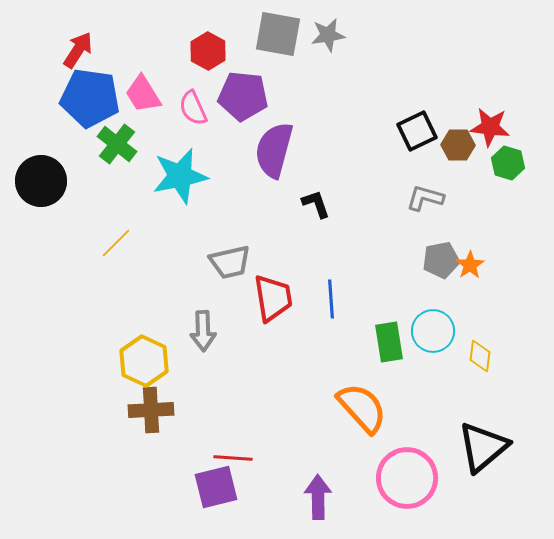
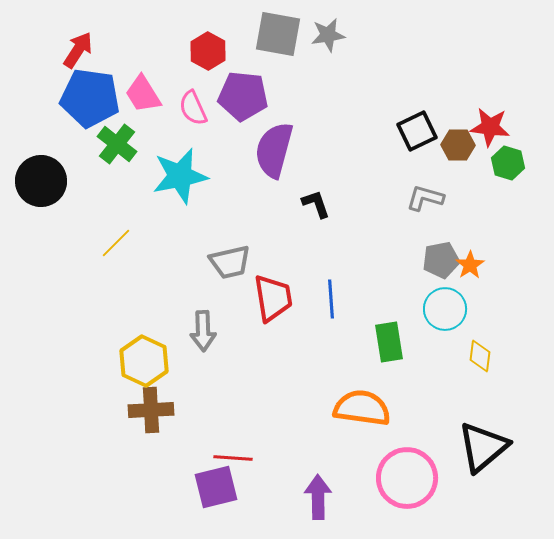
cyan circle: moved 12 px right, 22 px up
orange semicircle: rotated 40 degrees counterclockwise
